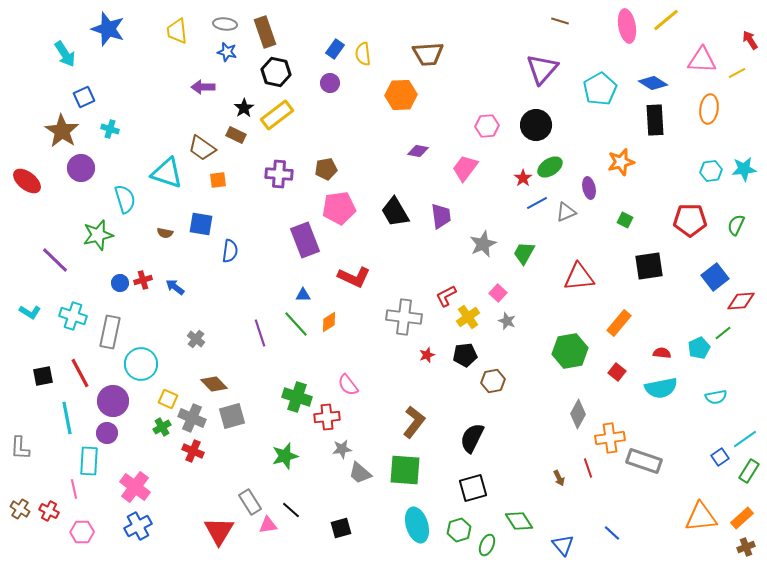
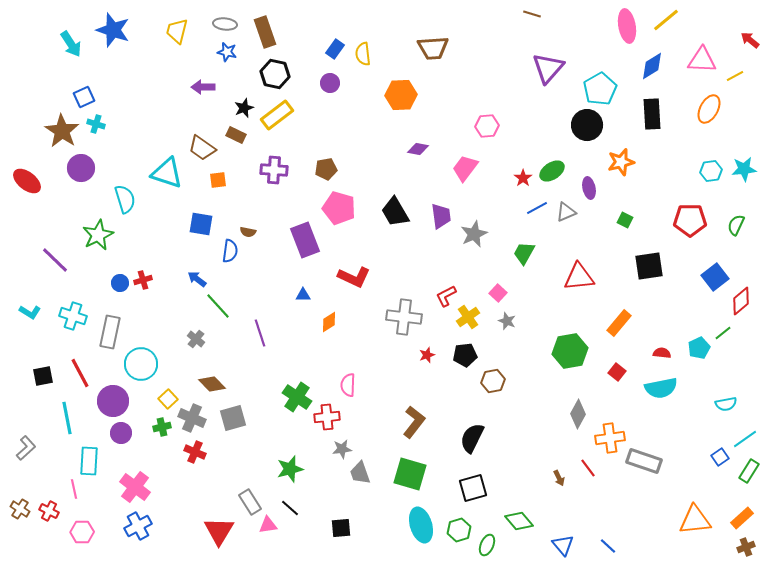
brown line at (560, 21): moved 28 px left, 7 px up
blue star at (108, 29): moved 5 px right, 1 px down
yellow trapezoid at (177, 31): rotated 20 degrees clockwise
red arrow at (750, 40): rotated 18 degrees counterclockwise
cyan arrow at (65, 54): moved 6 px right, 10 px up
brown trapezoid at (428, 54): moved 5 px right, 6 px up
purple triangle at (542, 69): moved 6 px right, 1 px up
black hexagon at (276, 72): moved 1 px left, 2 px down
yellow line at (737, 73): moved 2 px left, 3 px down
blue diamond at (653, 83): moved 1 px left, 17 px up; rotated 64 degrees counterclockwise
black star at (244, 108): rotated 12 degrees clockwise
orange ellipse at (709, 109): rotated 20 degrees clockwise
black rectangle at (655, 120): moved 3 px left, 6 px up
black circle at (536, 125): moved 51 px right
cyan cross at (110, 129): moved 14 px left, 5 px up
purple diamond at (418, 151): moved 2 px up
green ellipse at (550, 167): moved 2 px right, 4 px down
purple cross at (279, 174): moved 5 px left, 4 px up
blue line at (537, 203): moved 5 px down
pink pentagon at (339, 208): rotated 24 degrees clockwise
brown semicircle at (165, 233): moved 83 px right, 1 px up
green star at (98, 235): rotated 12 degrees counterclockwise
gray star at (483, 244): moved 9 px left, 10 px up
blue arrow at (175, 287): moved 22 px right, 8 px up
red diamond at (741, 301): rotated 36 degrees counterclockwise
green line at (296, 324): moved 78 px left, 18 px up
brown diamond at (214, 384): moved 2 px left
pink semicircle at (348, 385): rotated 40 degrees clockwise
green cross at (297, 397): rotated 16 degrees clockwise
cyan semicircle at (716, 397): moved 10 px right, 7 px down
yellow square at (168, 399): rotated 24 degrees clockwise
gray square at (232, 416): moved 1 px right, 2 px down
green cross at (162, 427): rotated 18 degrees clockwise
purple circle at (107, 433): moved 14 px right
gray L-shape at (20, 448): moved 6 px right; rotated 135 degrees counterclockwise
red cross at (193, 451): moved 2 px right, 1 px down
green star at (285, 456): moved 5 px right, 13 px down
red line at (588, 468): rotated 18 degrees counterclockwise
green square at (405, 470): moved 5 px right, 4 px down; rotated 12 degrees clockwise
gray trapezoid at (360, 473): rotated 30 degrees clockwise
black line at (291, 510): moved 1 px left, 2 px up
orange triangle at (701, 517): moved 6 px left, 3 px down
green diamond at (519, 521): rotated 8 degrees counterclockwise
cyan ellipse at (417, 525): moved 4 px right
black square at (341, 528): rotated 10 degrees clockwise
blue line at (612, 533): moved 4 px left, 13 px down
